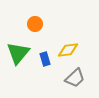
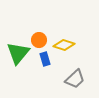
orange circle: moved 4 px right, 16 px down
yellow diamond: moved 4 px left, 5 px up; rotated 25 degrees clockwise
gray trapezoid: moved 1 px down
